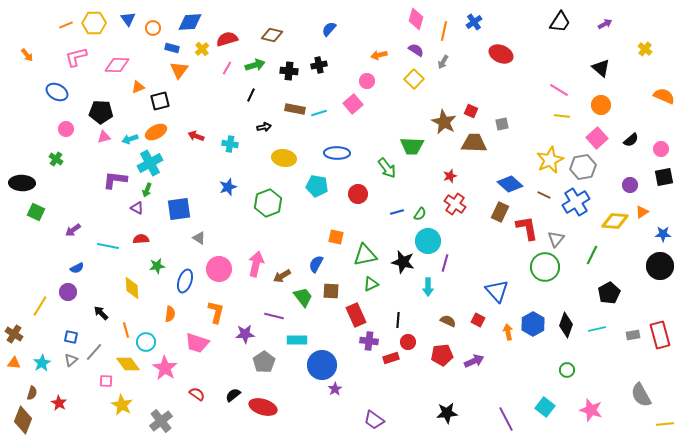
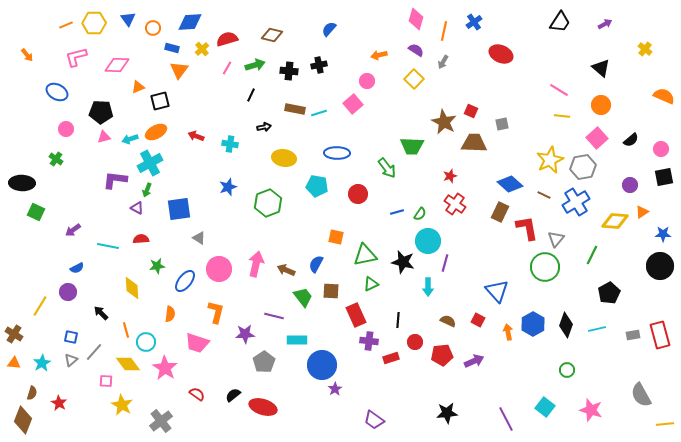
brown arrow at (282, 276): moved 4 px right, 6 px up; rotated 54 degrees clockwise
blue ellipse at (185, 281): rotated 20 degrees clockwise
red circle at (408, 342): moved 7 px right
